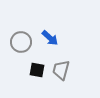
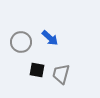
gray trapezoid: moved 4 px down
